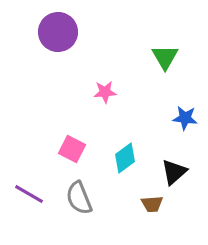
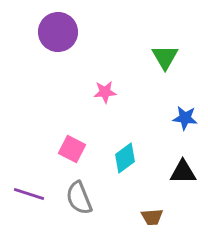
black triangle: moved 9 px right; rotated 40 degrees clockwise
purple line: rotated 12 degrees counterclockwise
brown trapezoid: moved 13 px down
